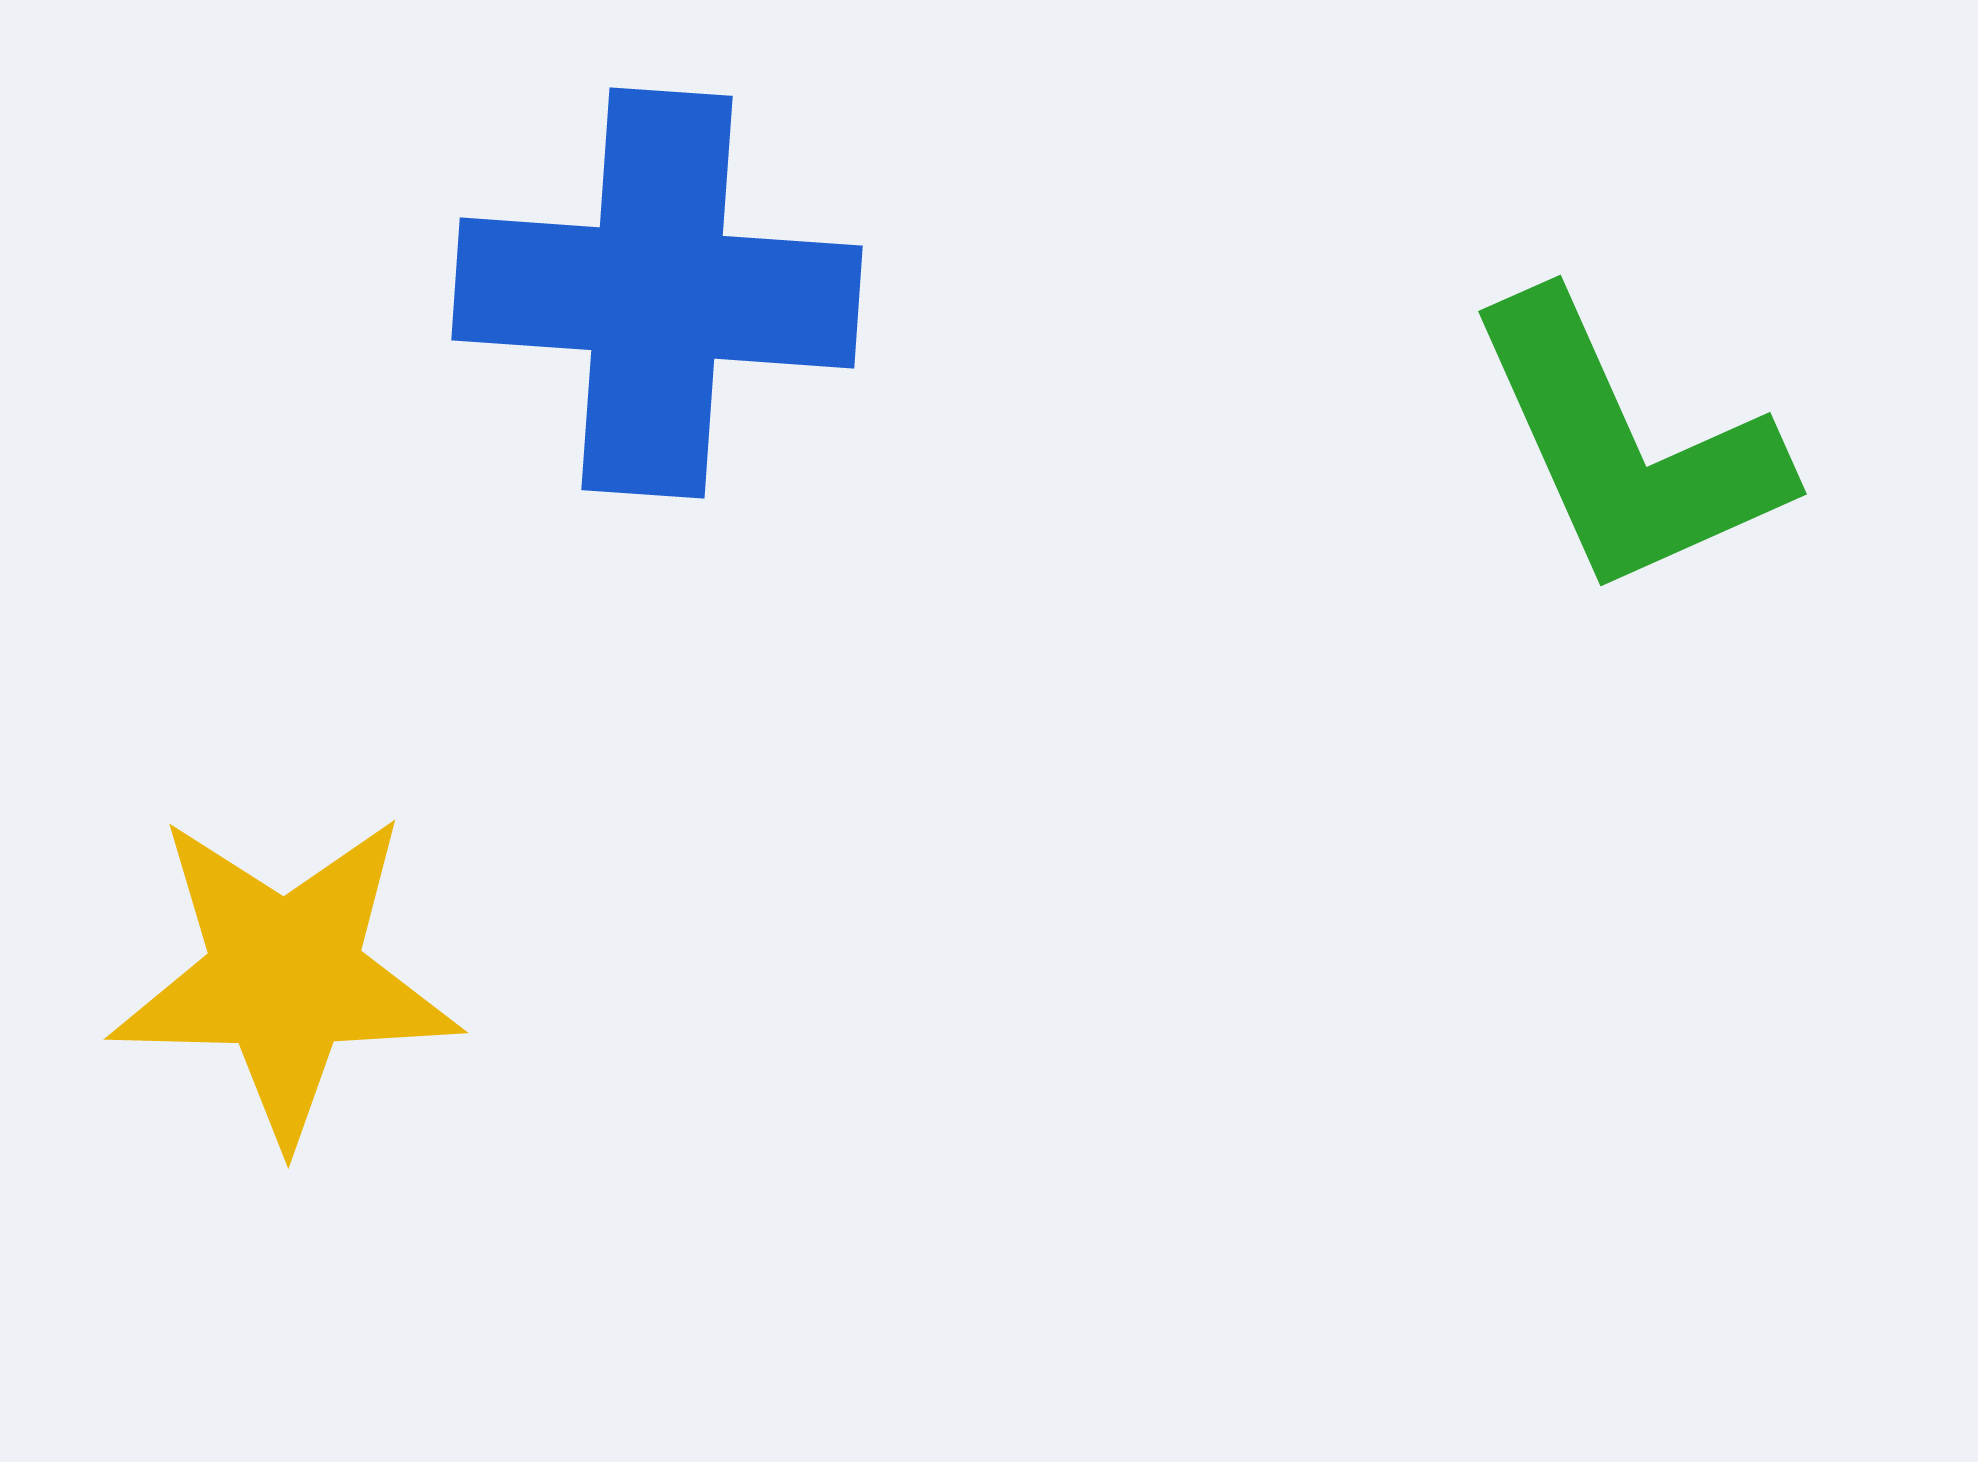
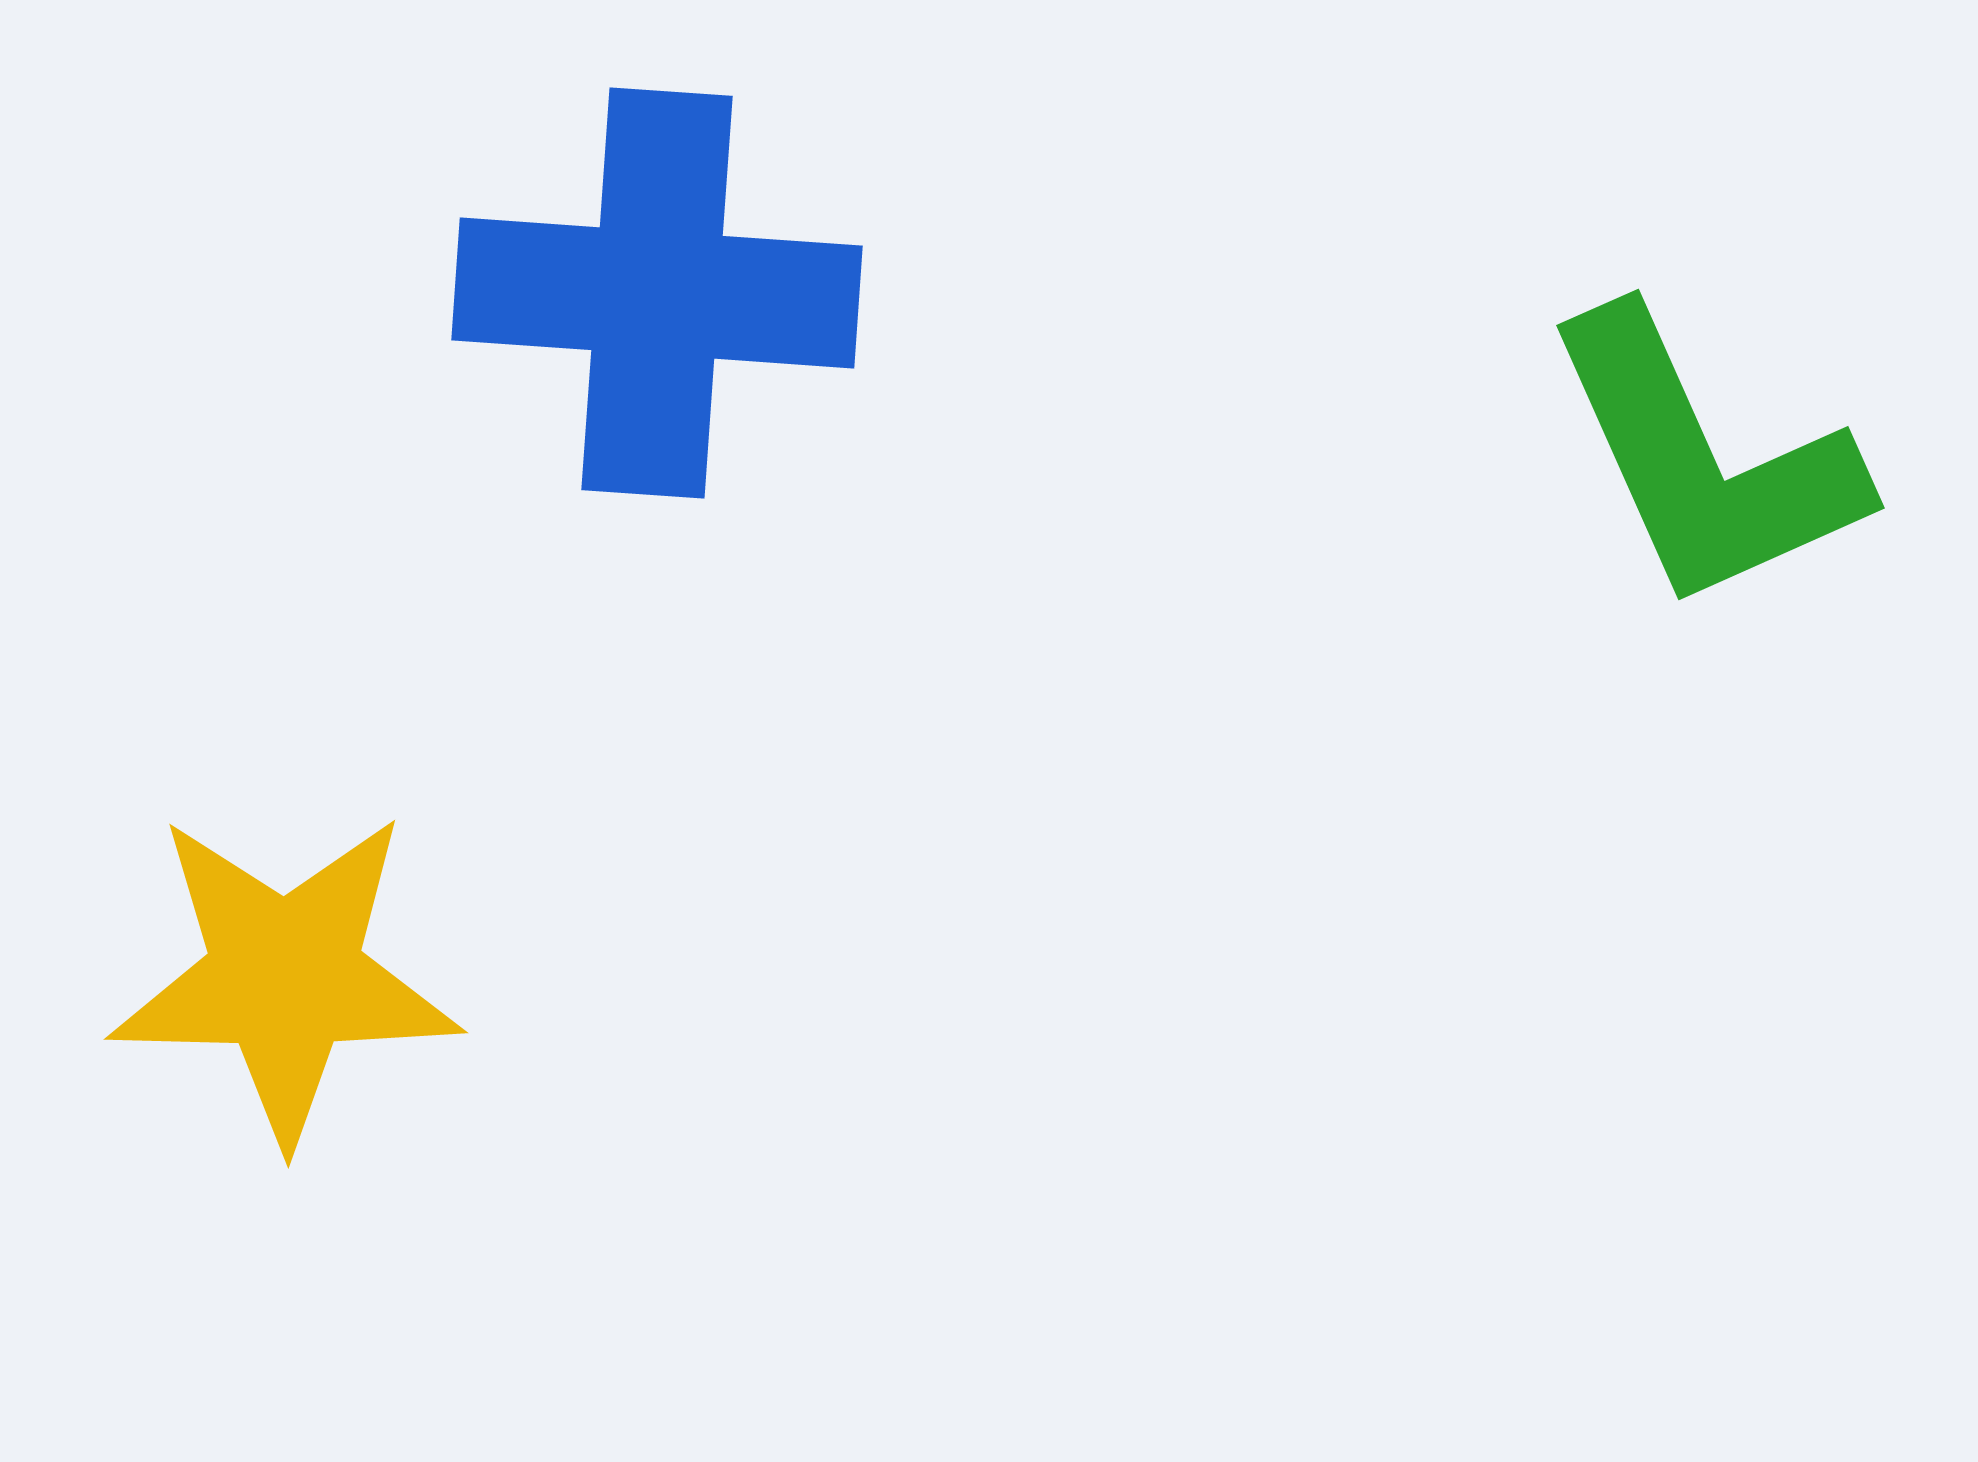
green L-shape: moved 78 px right, 14 px down
